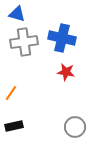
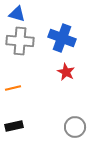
blue cross: rotated 8 degrees clockwise
gray cross: moved 4 px left, 1 px up; rotated 12 degrees clockwise
red star: rotated 18 degrees clockwise
orange line: moved 2 px right, 5 px up; rotated 42 degrees clockwise
